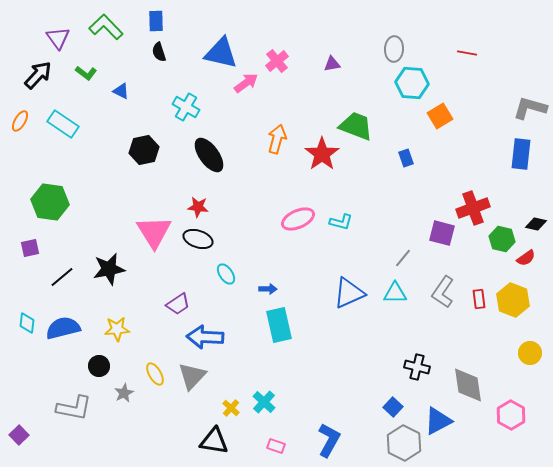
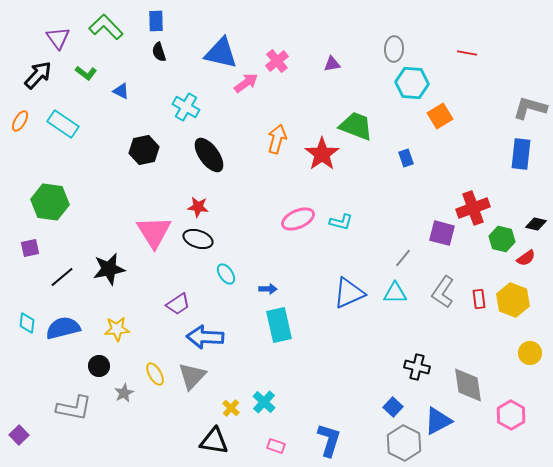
blue L-shape at (329, 440): rotated 12 degrees counterclockwise
